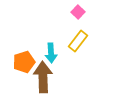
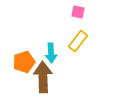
pink square: rotated 32 degrees counterclockwise
